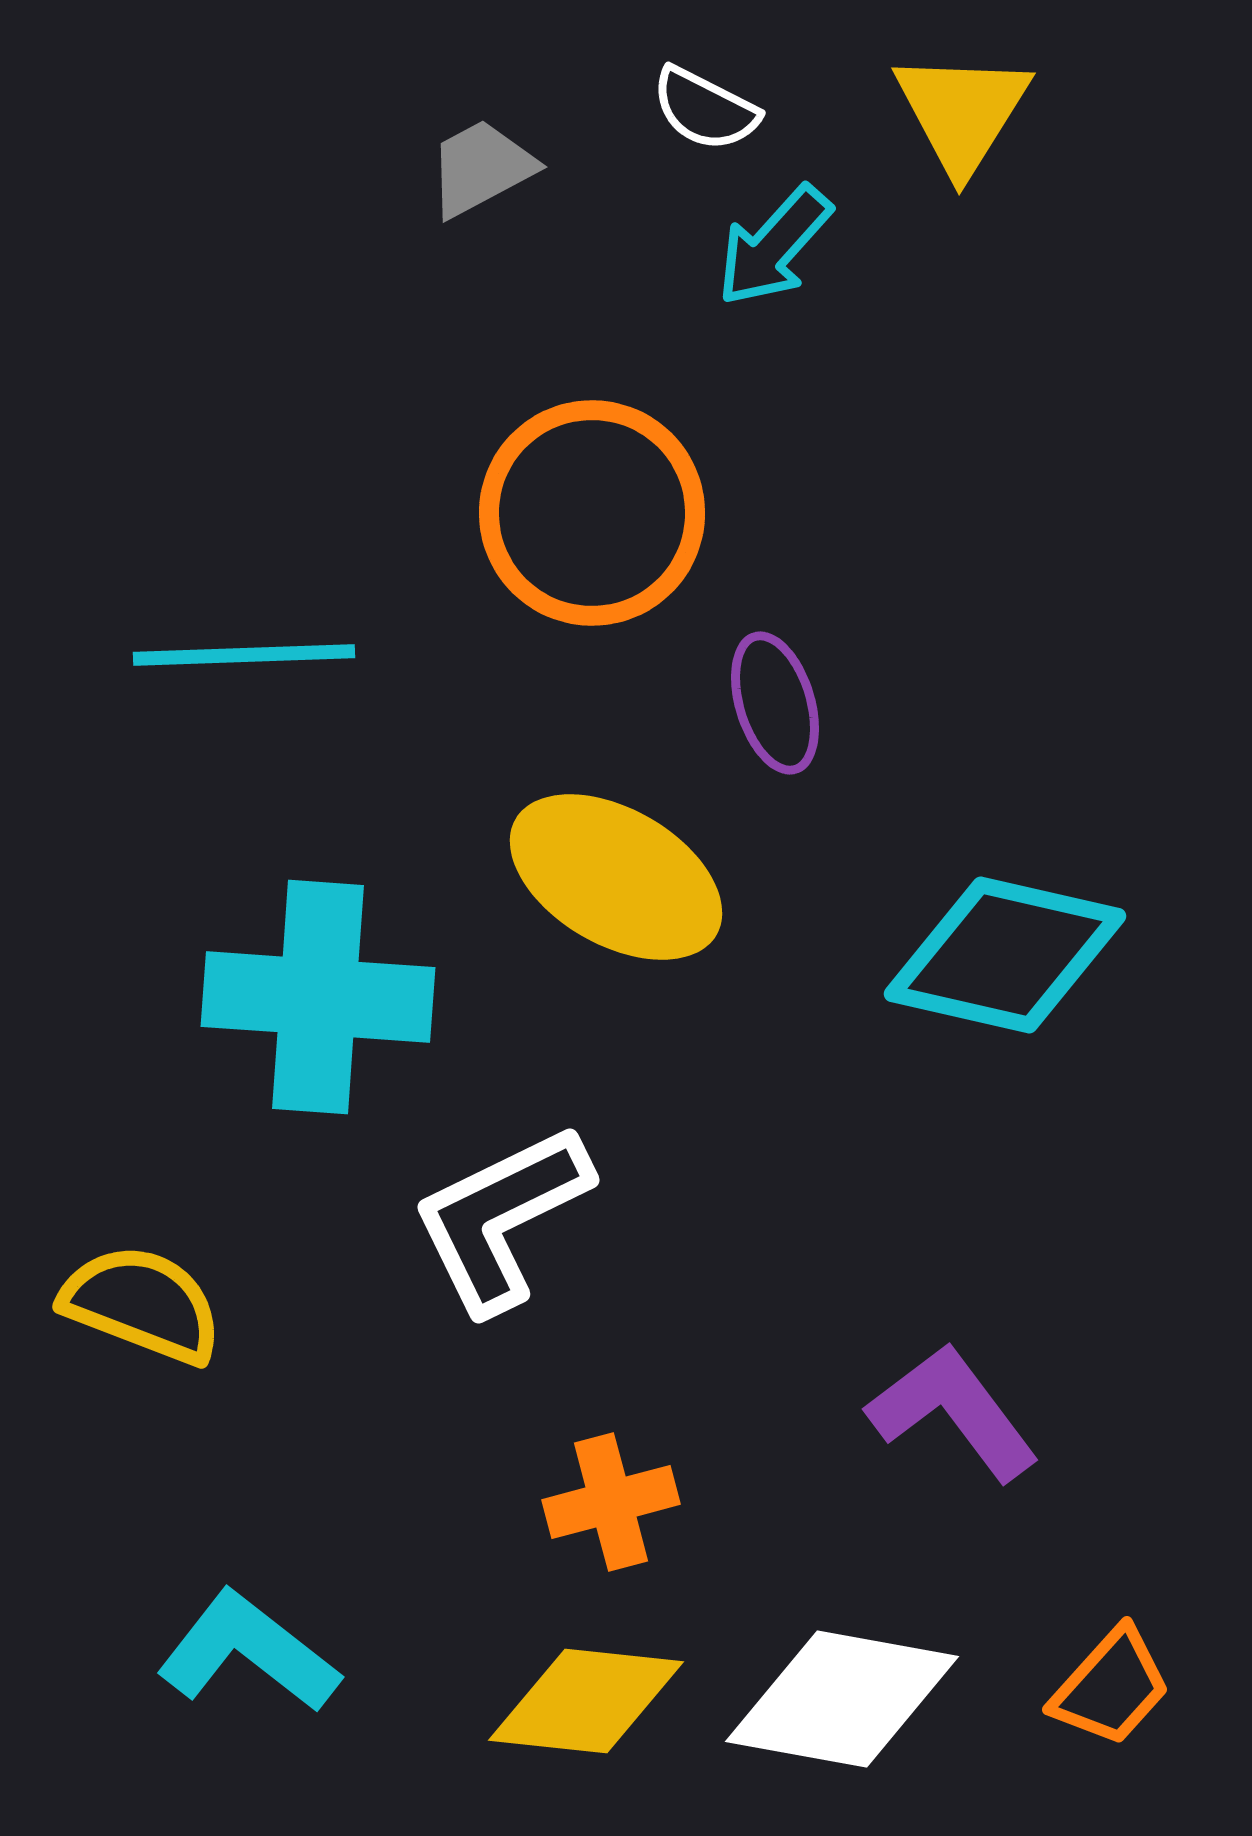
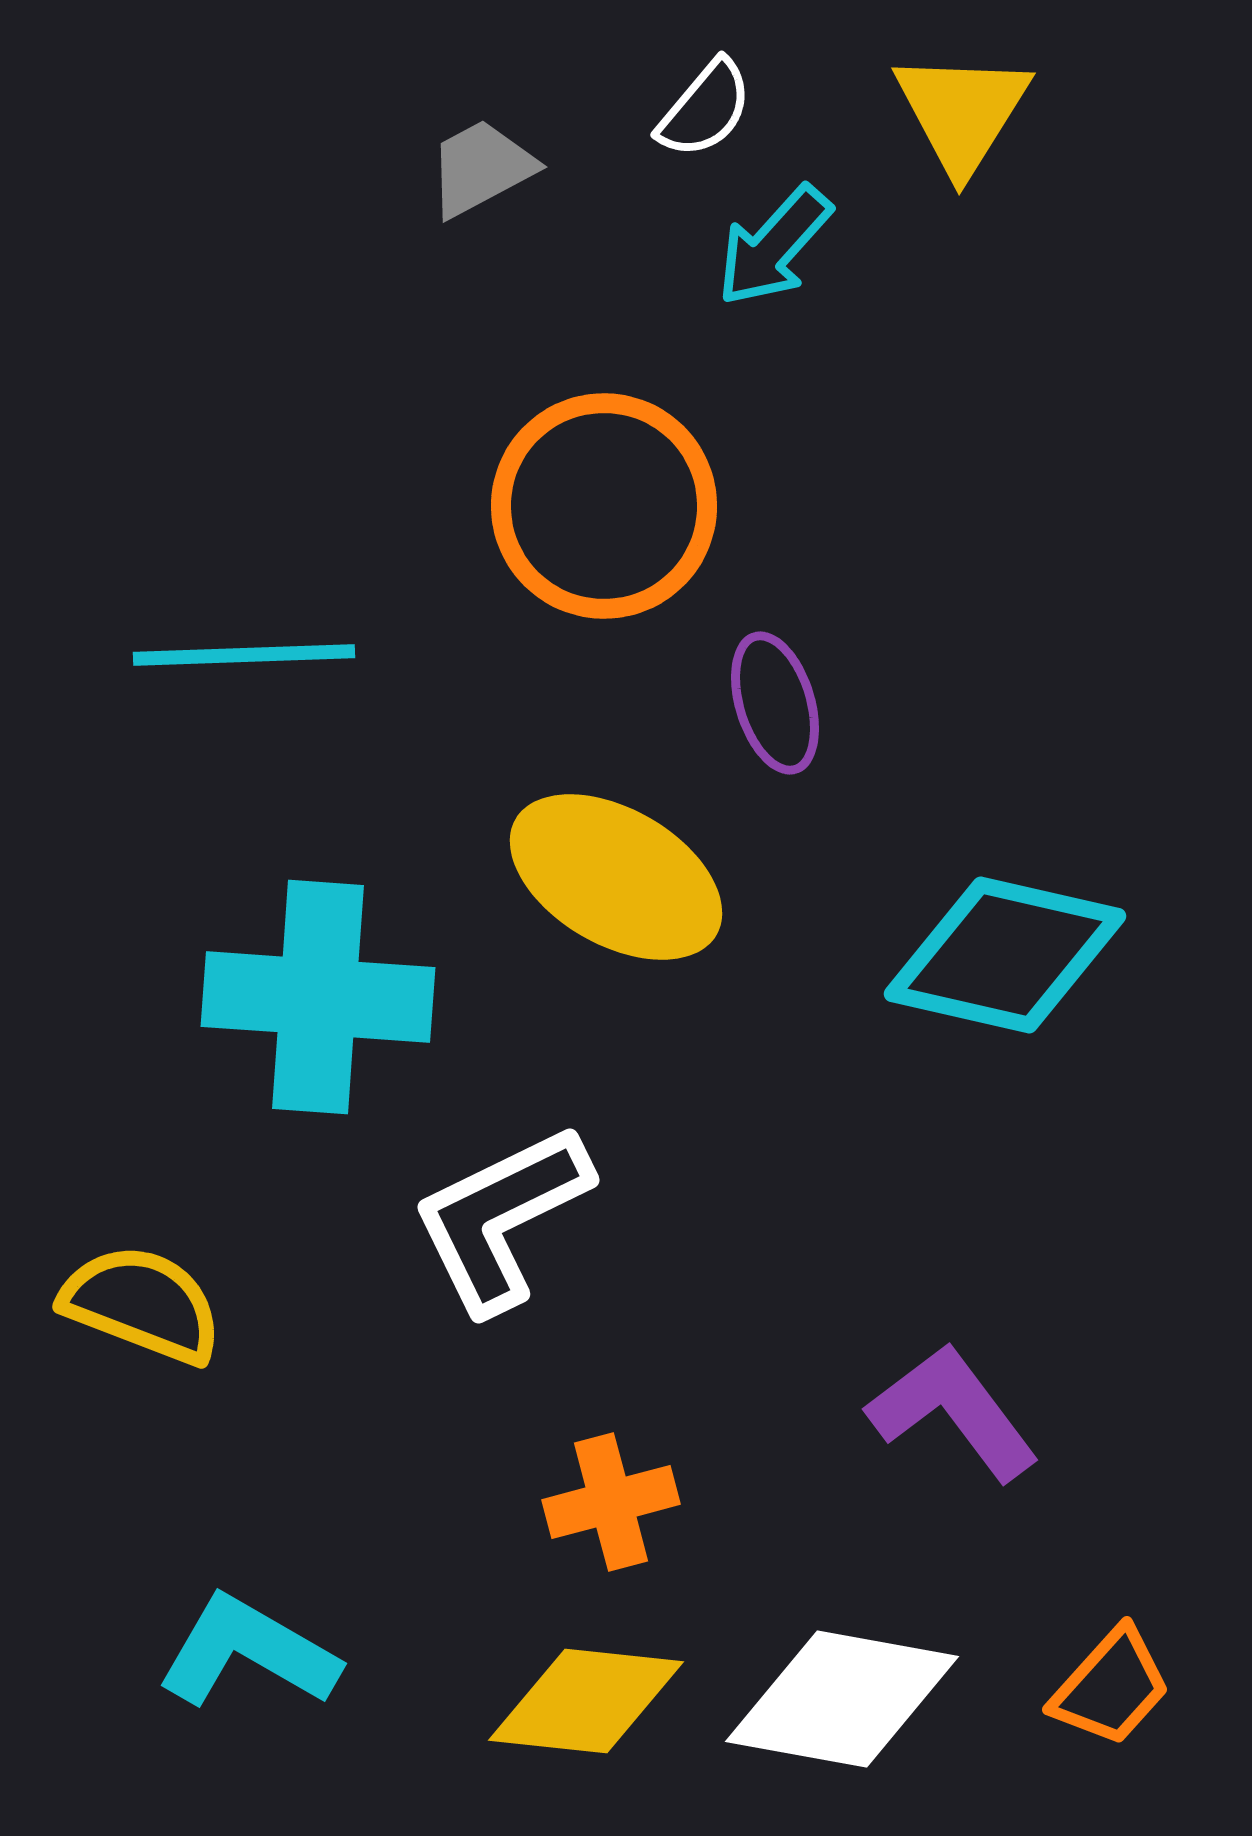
white semicircle: rotated 77 degrees counterclockwise
orange circle: moved 12 px right, 7 px up
cyan L-shape: rotated 8 degrees counterclockwise
